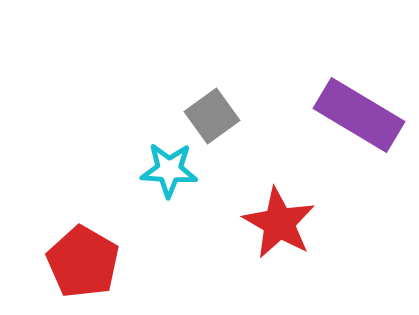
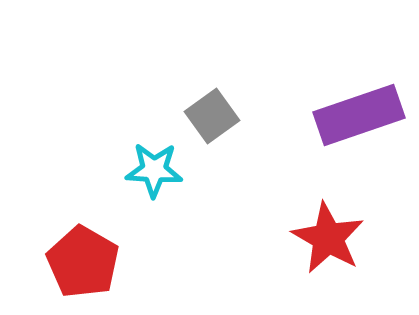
purple rectangle: rotated 50 degrees counterclockwise
cyan star: moved 15 px left
red star: moved 49 px right, 15 px down
